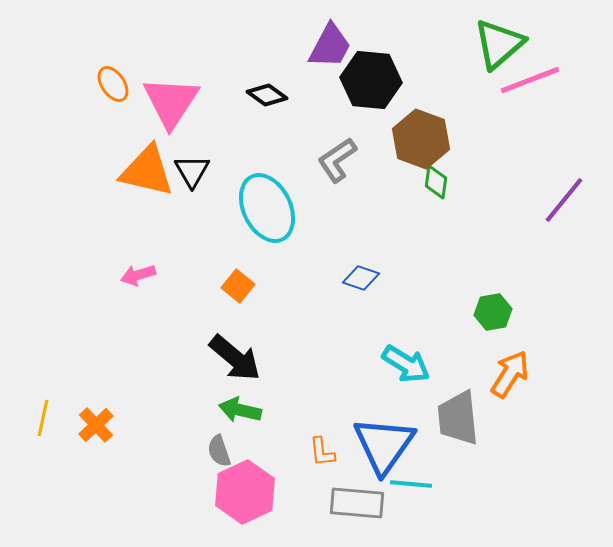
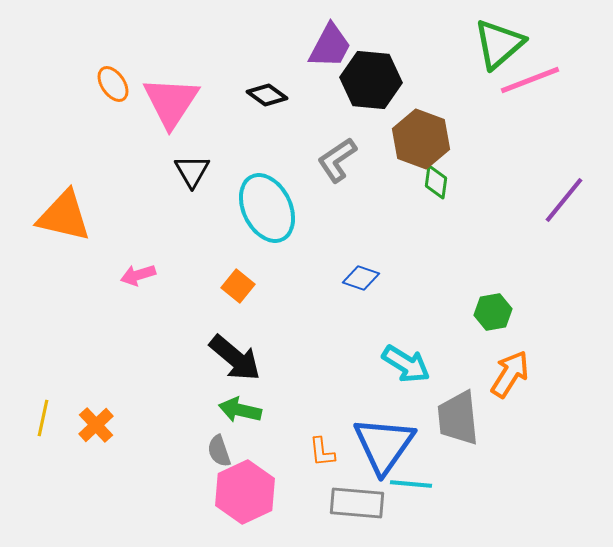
orange triangle: moved 83 px left, 45 px down
